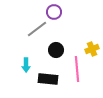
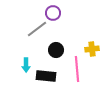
purple circle: moved 1 px left, 1 px down
yellow cross: rotated 16 degrees clockwise
black rectangle: moved 2 px left, 3 px up
